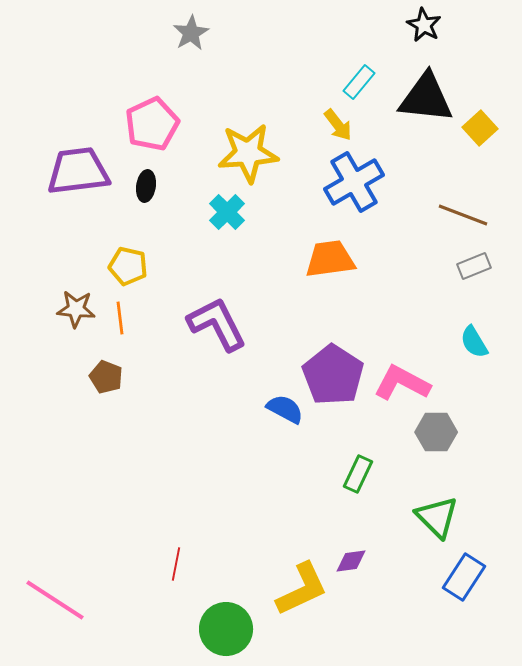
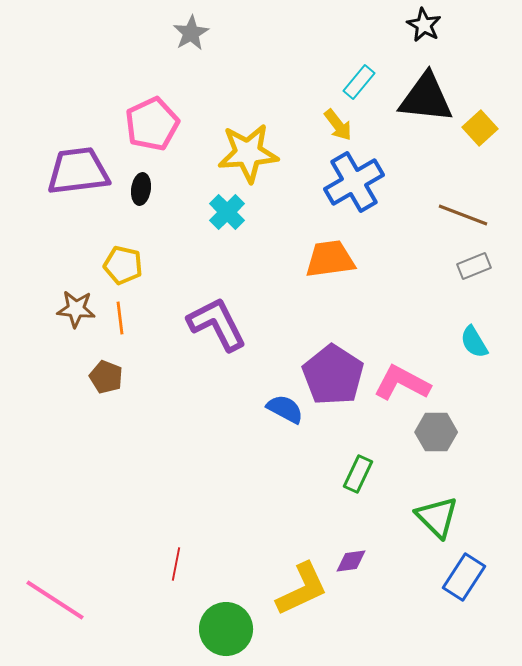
black ellipse: moved 5 px left, 3 px down
yellow pentagon: moved 5 px left, 1 px up
